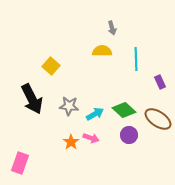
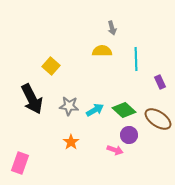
cyan arrow: moved 4 px up
pink arrow: moved 24 px right, 12 px down
